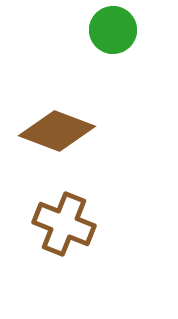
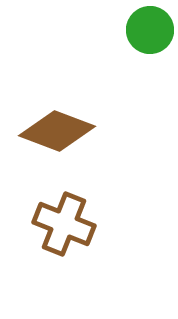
green circle: moved 37 px right
